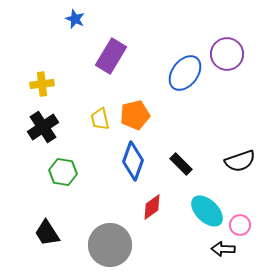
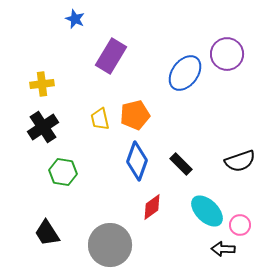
blue diamond: moved 4 px right
